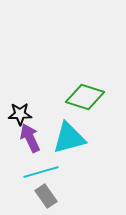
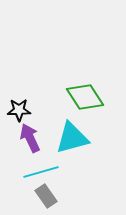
green diamond: rotated 39 degrees clockwise
black star: moved 1 px left, 4 px up
cyan triangle: moved 3 px right
